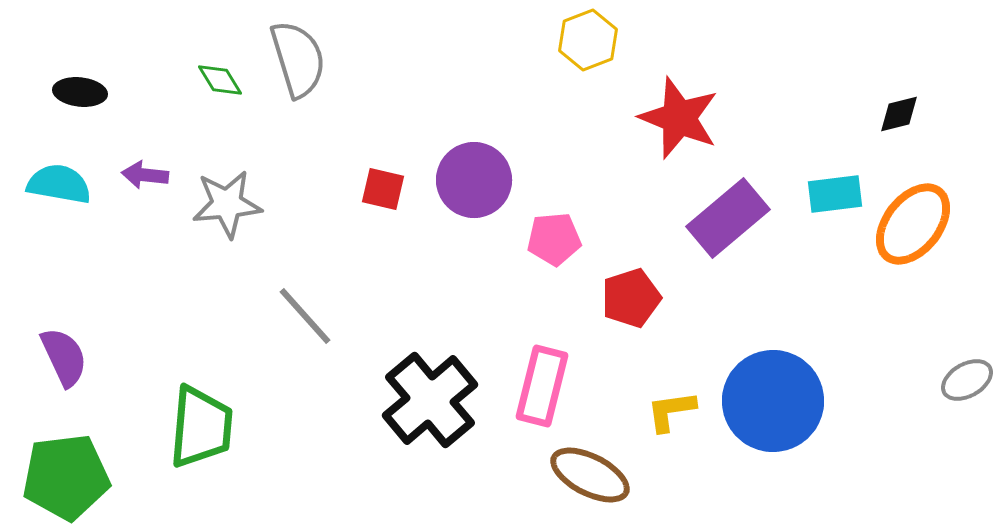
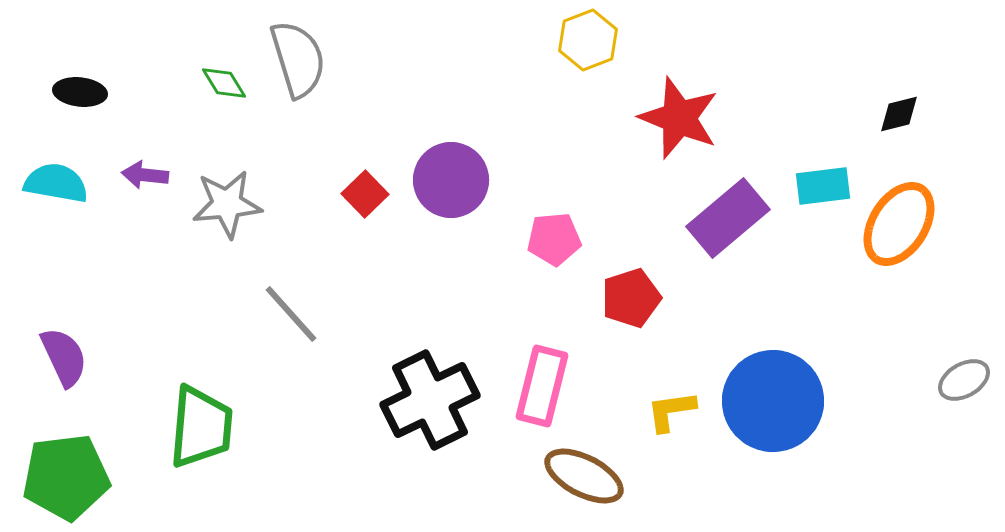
green diamond: moved 4 px right, 3 px down
purple circle: moved 23 px left
cyan semicircle: moved 3 px left, 1 px up
red square: moved 18 px left, 5 px down; rotated 33 degrees clockwise
cyan rectangle: moved 12 px left, 8 px up
orange ellipse: moved 14 px left; rotated 6 degrees counterclockwise
gray line: moved 14 px left, 2 px up
gray ellipse: moved 3 px left
black cross: rotated 14 degrees clockwise
brown ellipse: moved 6 px left, 1 px down
